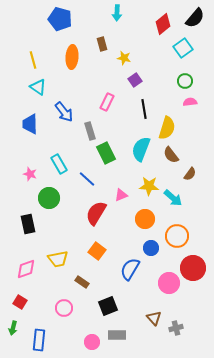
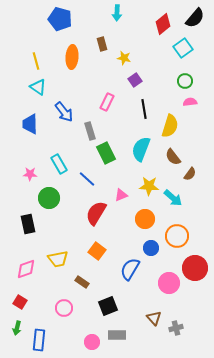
yellow line at (33, 60): moved 3 px right, 1 px down
yellow semicircle at (167, 128): moved 3 px right, 2 px up
brown semicircle at (171, 155): moved 2 px right, 2 px down
pink star at (30, 174): rotated 16 degrees counterclockwise
red circle at (193, 268): moved 2 px right
green arrow at (13, 328): moved 4 px right
